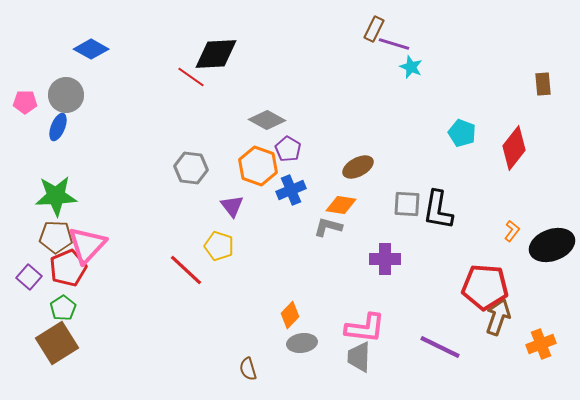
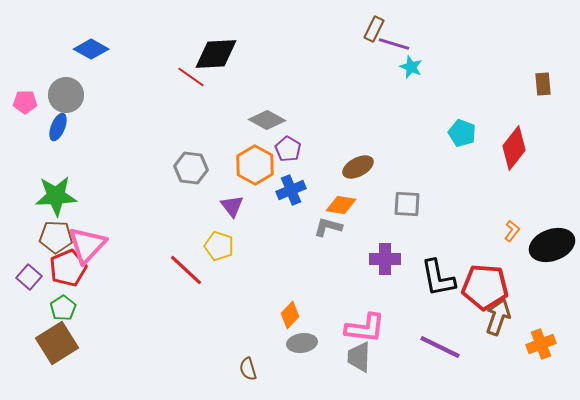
orange hexagon at (258, 166): moved 3 px left, 1 px up; rotated 9 degrees clockwise
black L-shape at (438, 210): moved 68 px down; rotated 21 degrees counterclockwise
